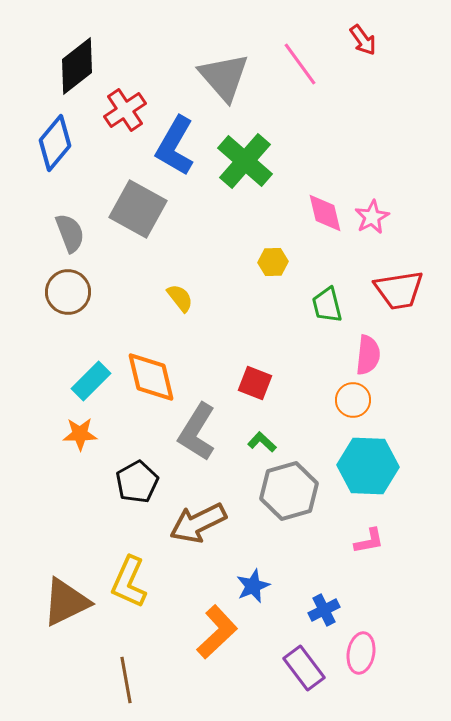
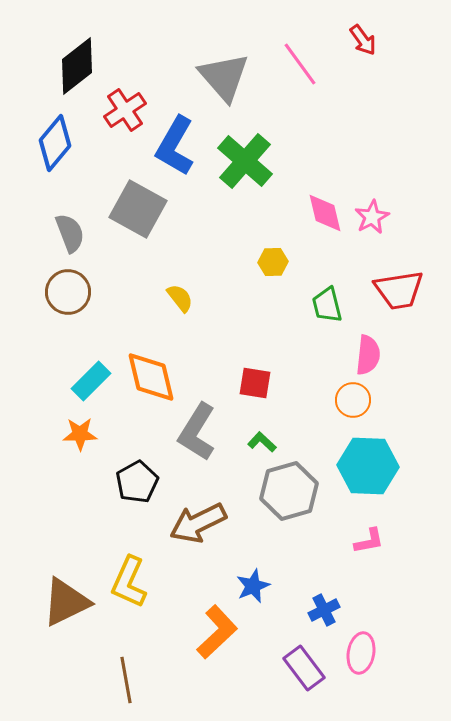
red square: rotated 12 degrees counterclockwise
